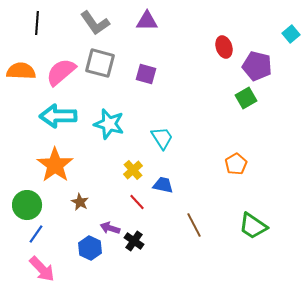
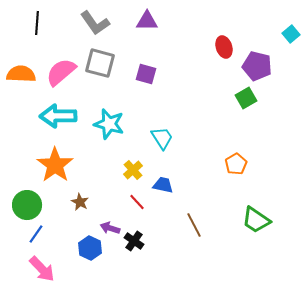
orange semicircle: moved 3 px down
green trapezoid: moved 3 px right, 6 px up
